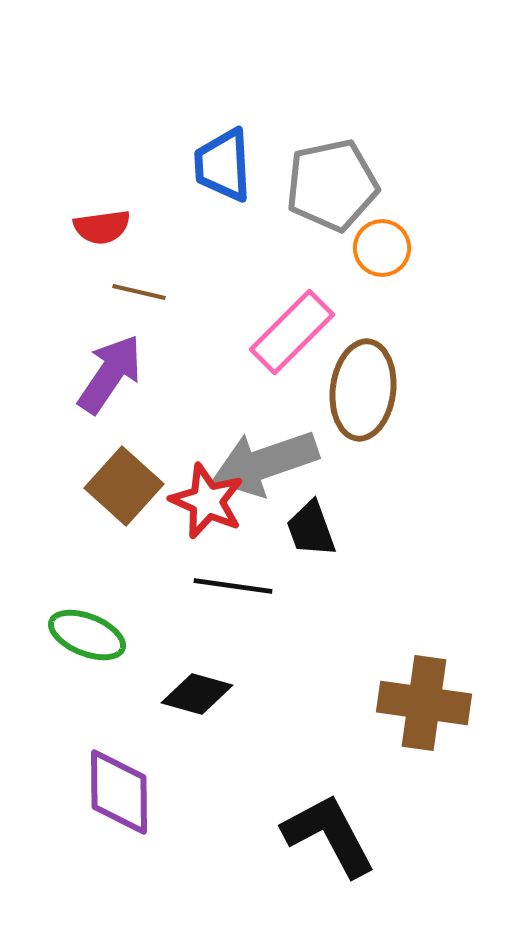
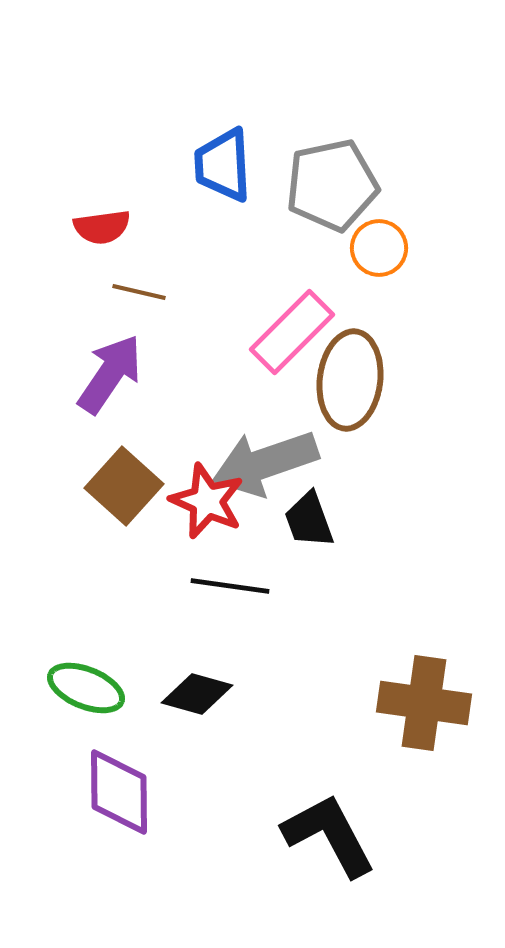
orange circle: moved 3 px left
brown ellipse: moved 13 px left, 10 px up
black trapezoid: moved 2 px left, 9 px up
black line: moved 3 px left
green ellipse: moved 1 px left, 53 px down
